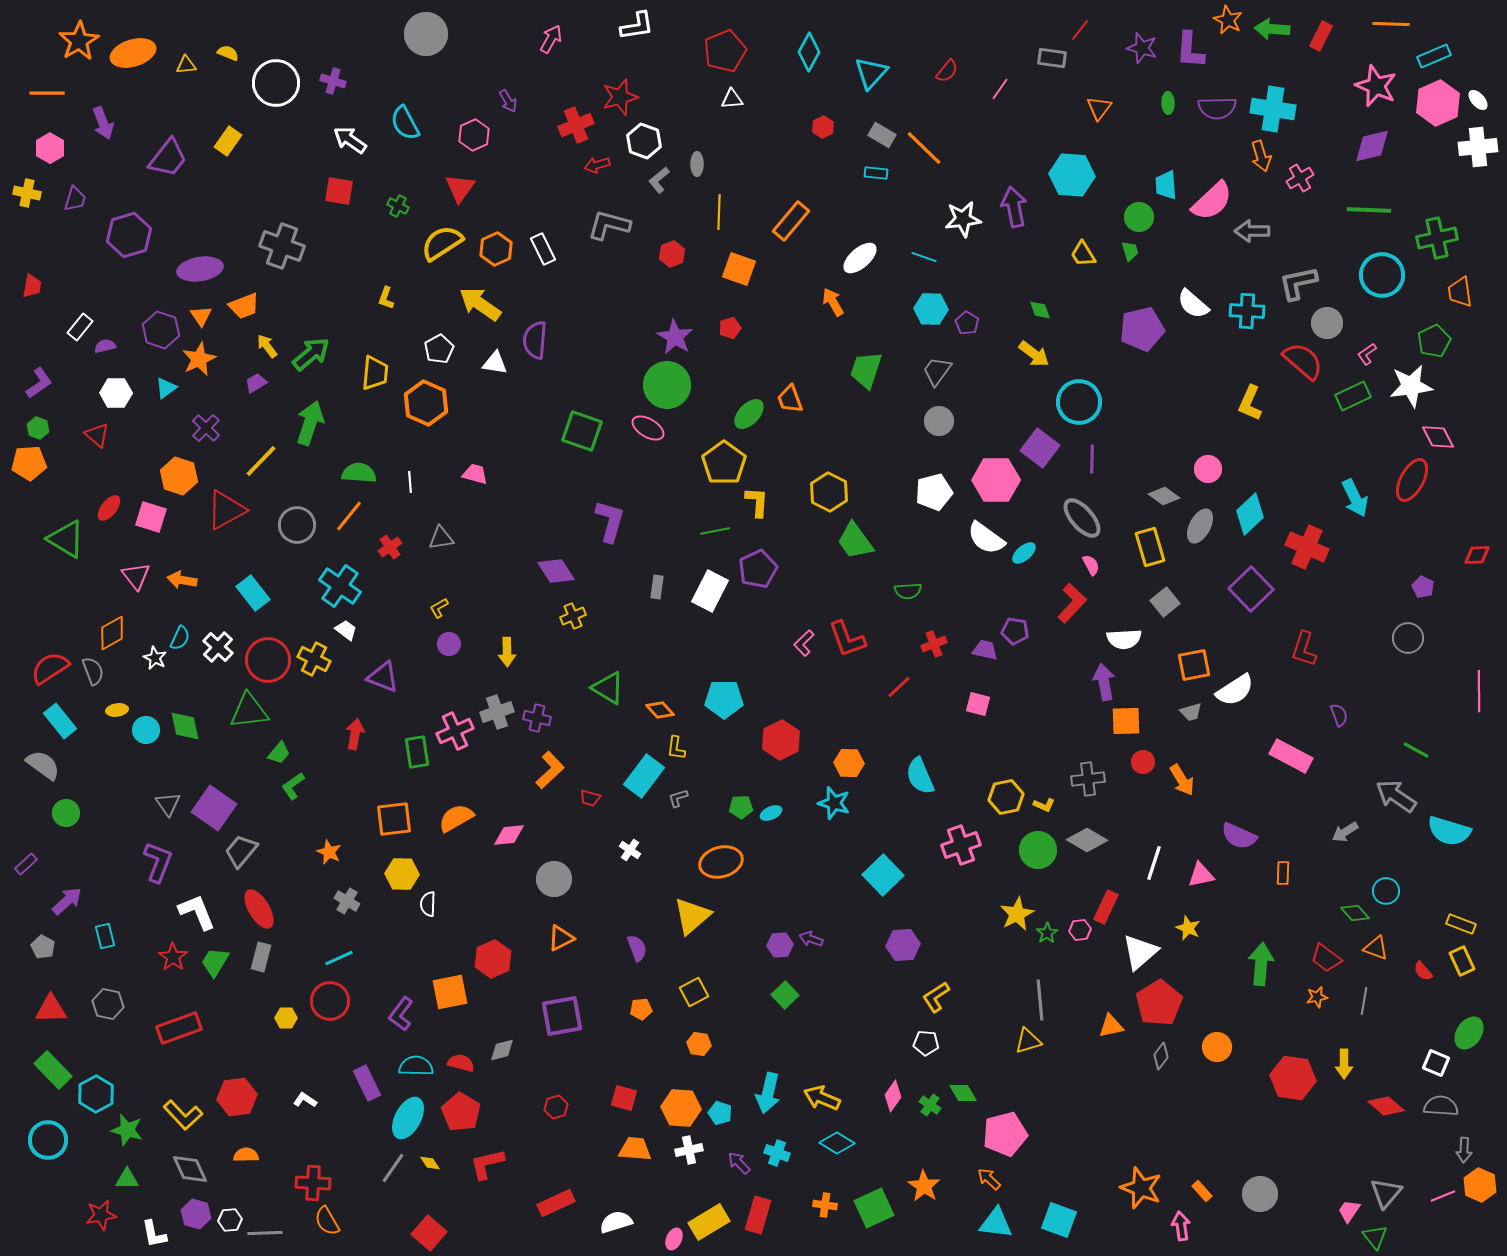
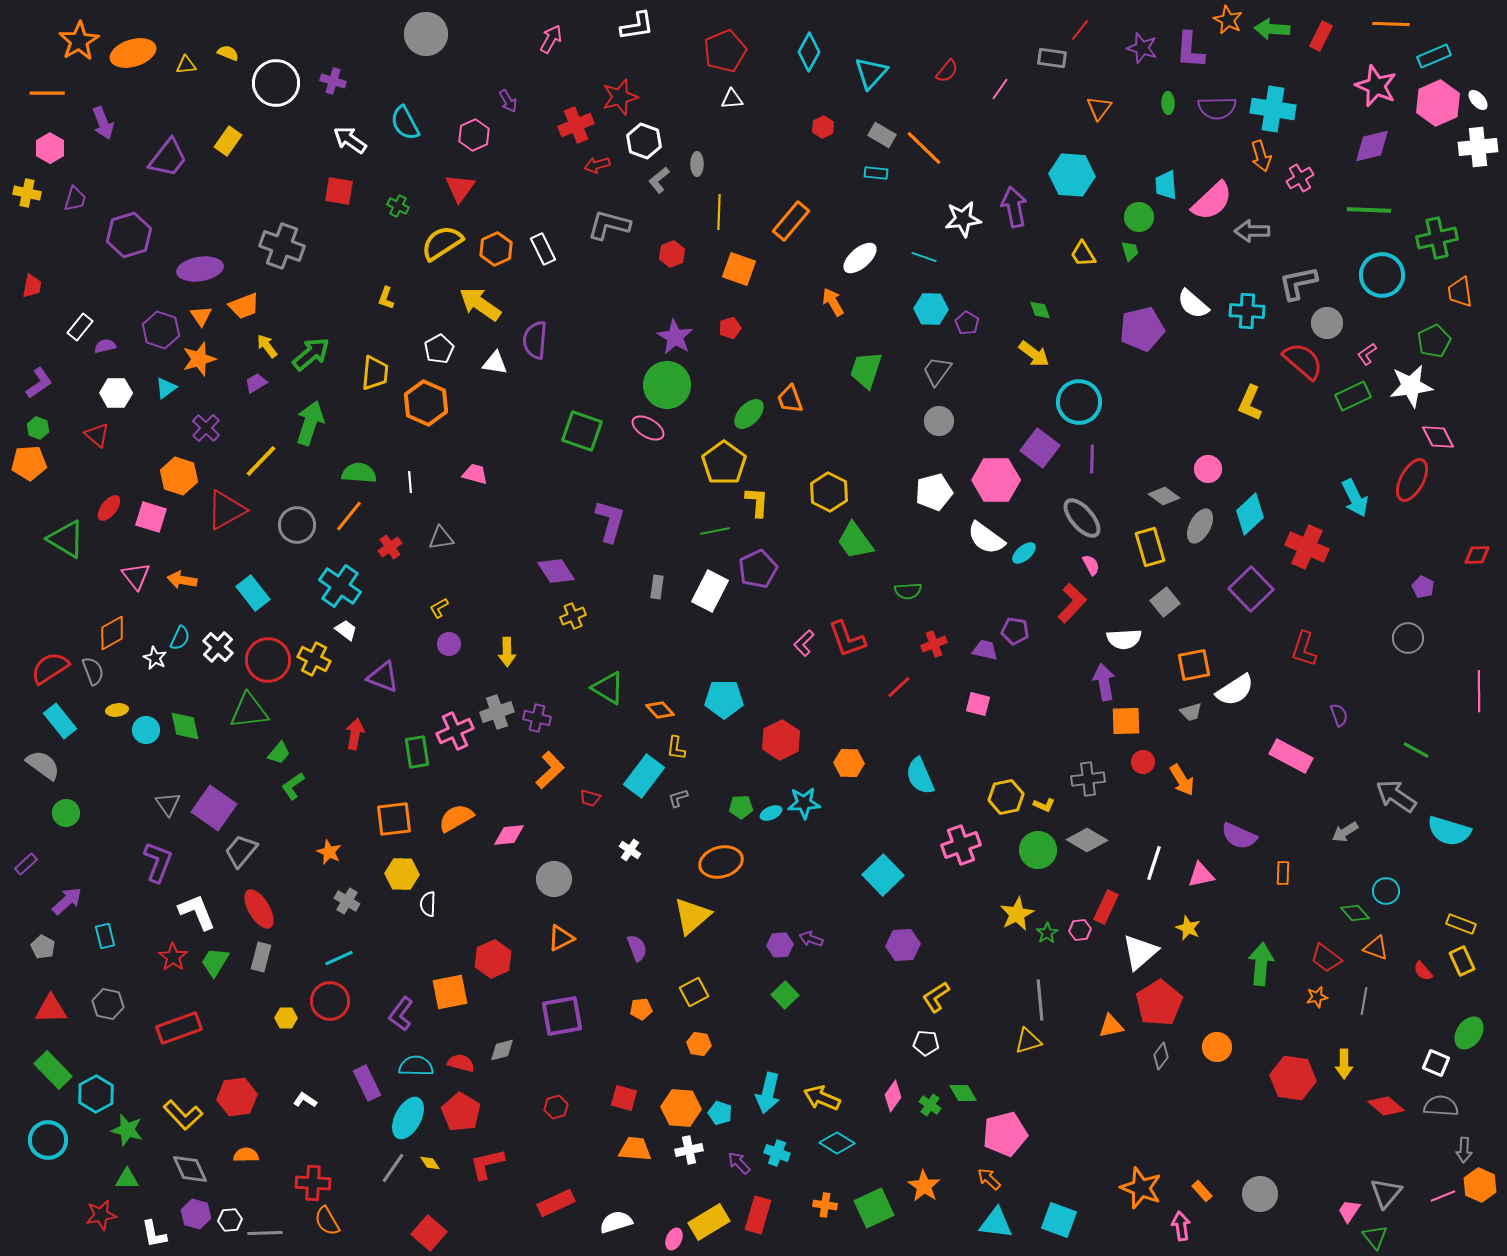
orange star at (199, 359): rotated 8 degrees clockwise
cyan star at (834, 803): moved 30 px left; rotated 20 degrees counterclockwise
